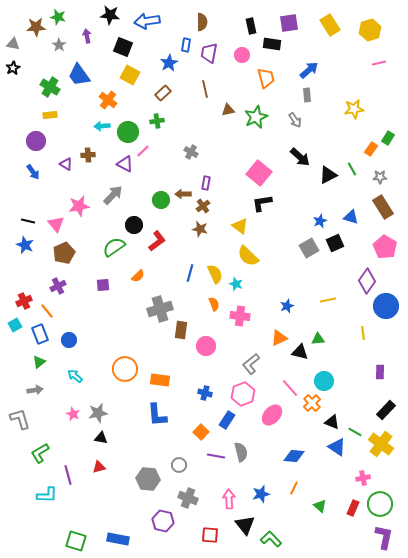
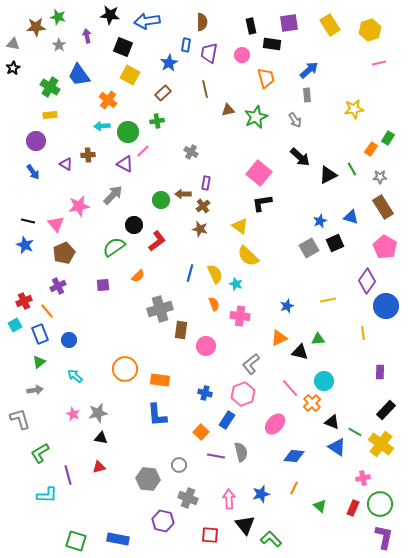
pink ellipse at (272, 415): moved 3 px right, 9 px down
